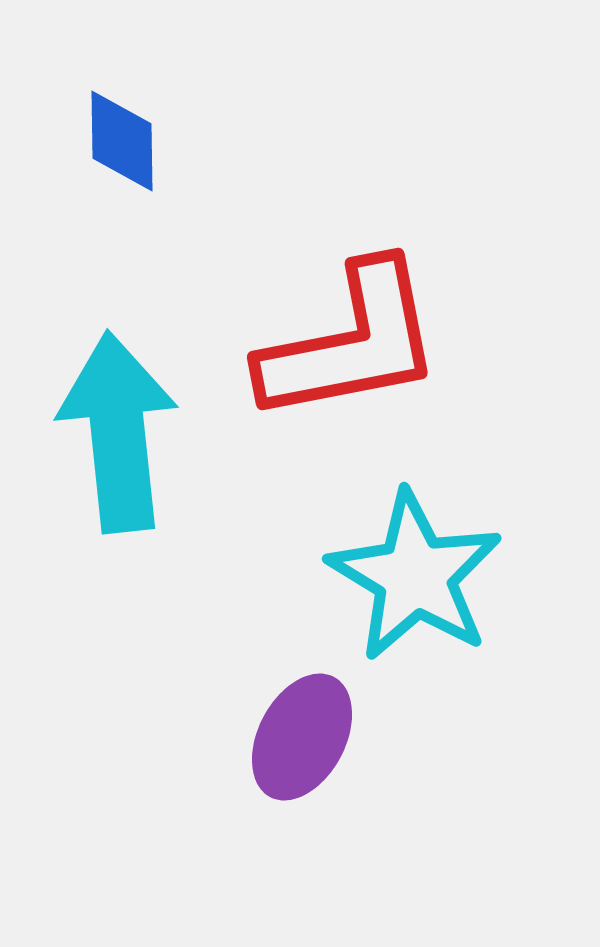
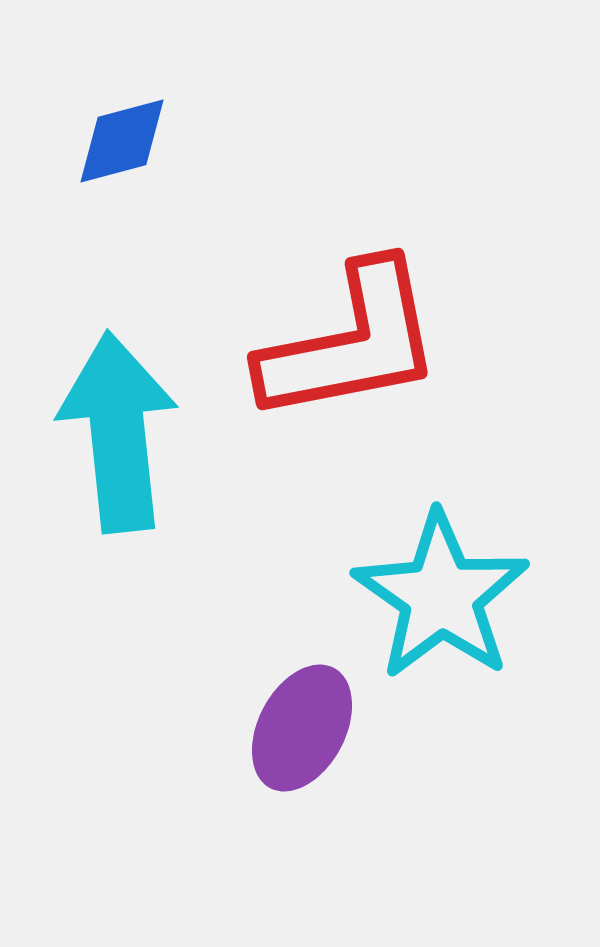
blue diamond: rotated 76 degrees clockwise
cyan star: moved 26 px right, 20 px down; rotated 4 degrees clockwise
purple ellipse: moved 9 px up
